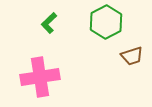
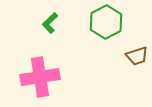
green L-shape: moved 1 px right
brown trapezoid: moved 5 px right
